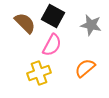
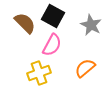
gray star: rotated 15 degrees clockwise
